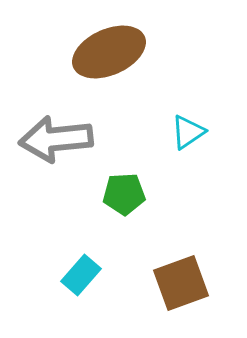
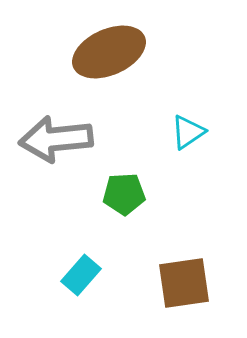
brown square: moved 3 px right; rotated 12 degrees clockwise
